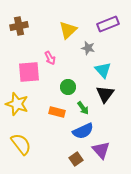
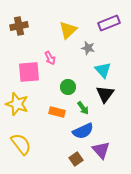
purple rectangle: moved 1 px right, 1 px up
